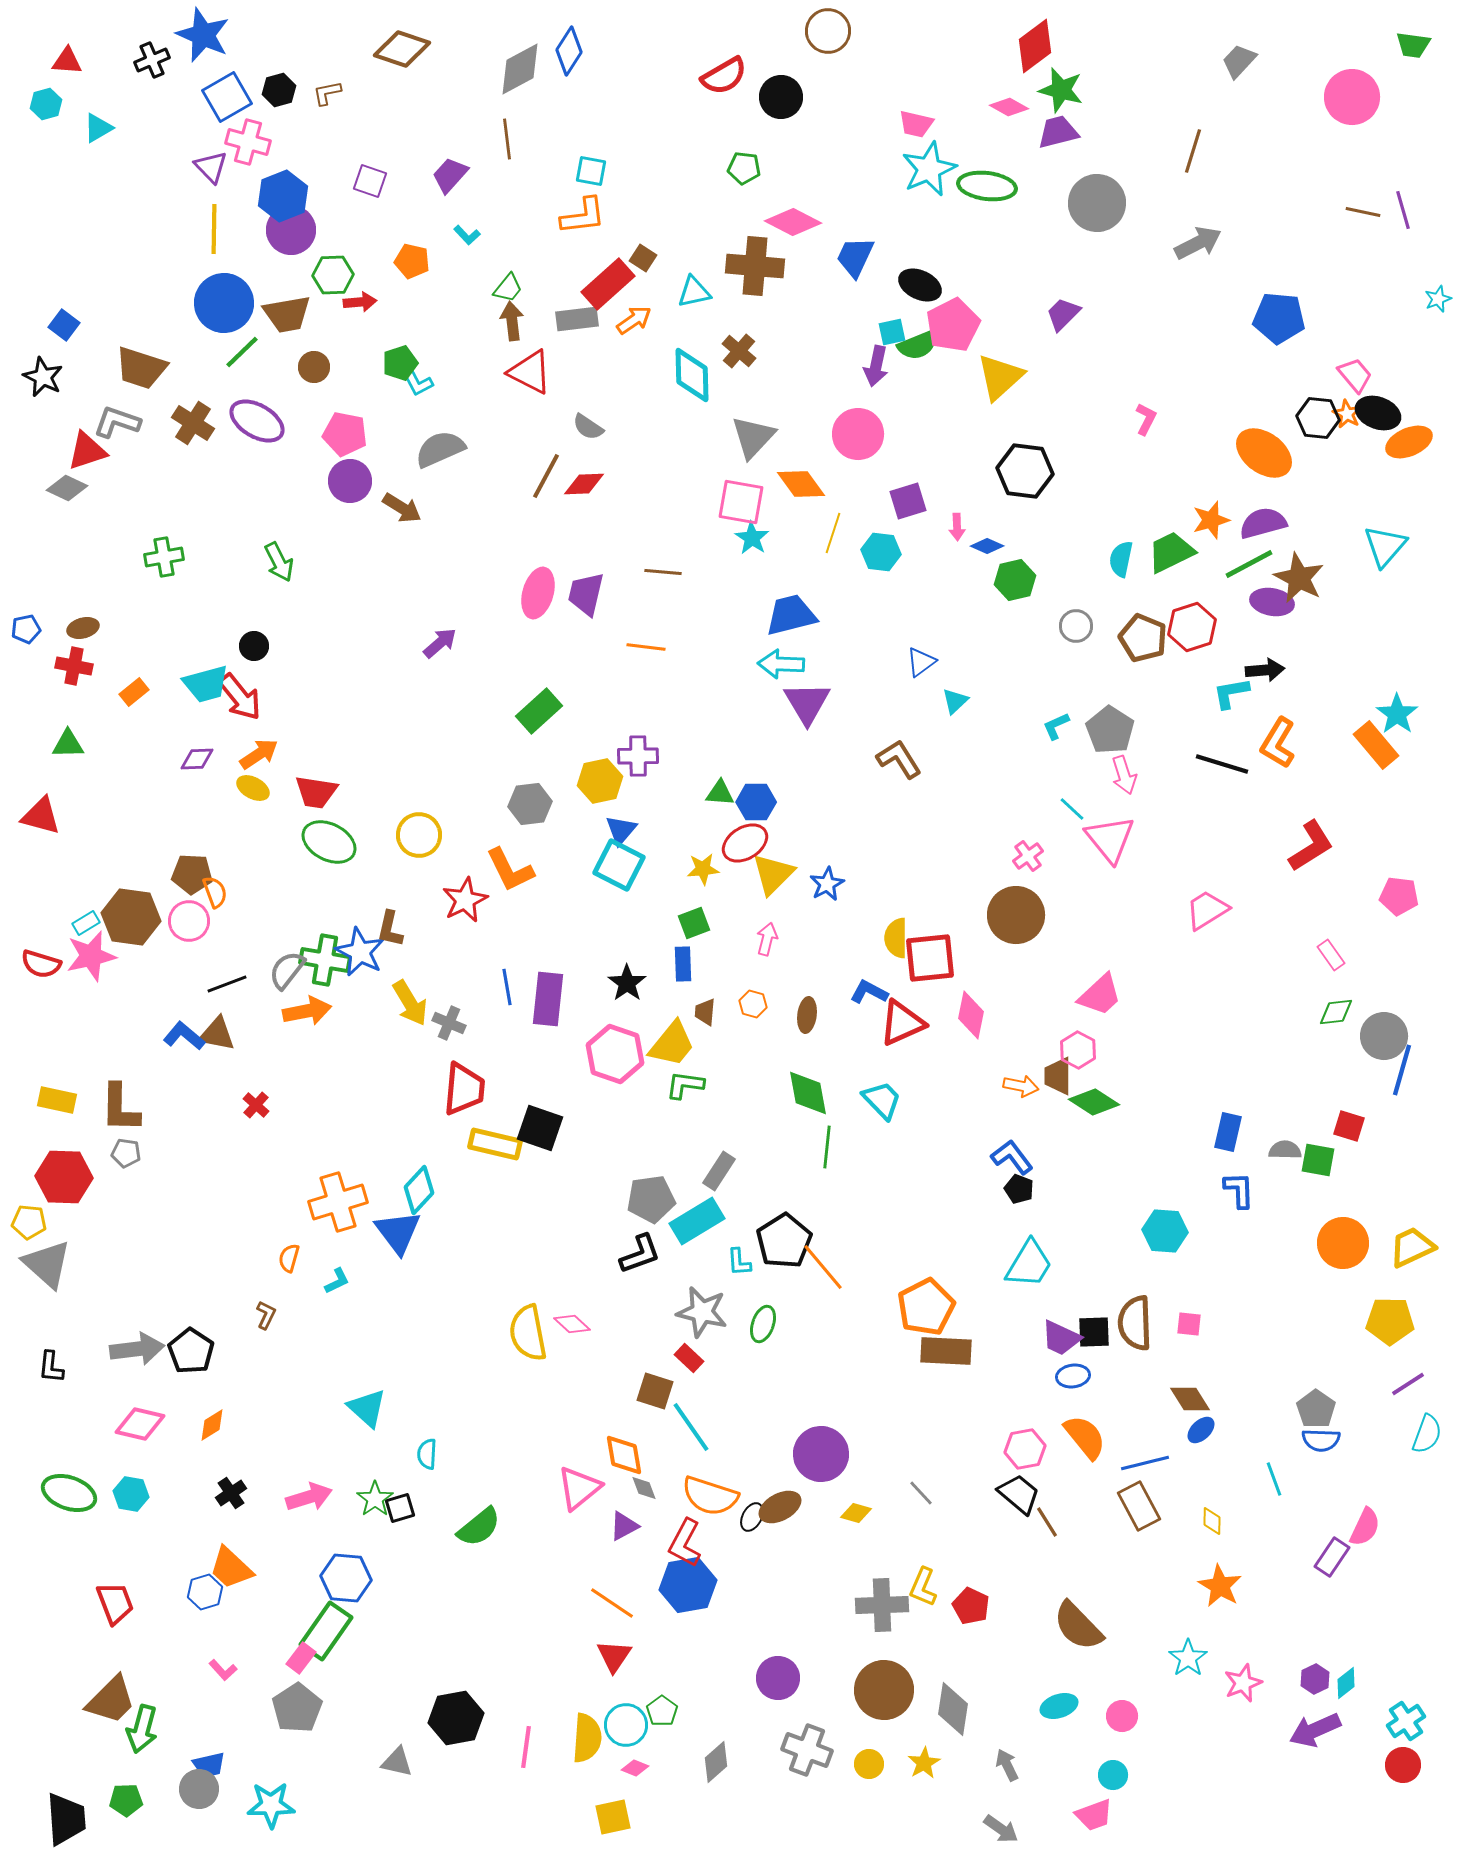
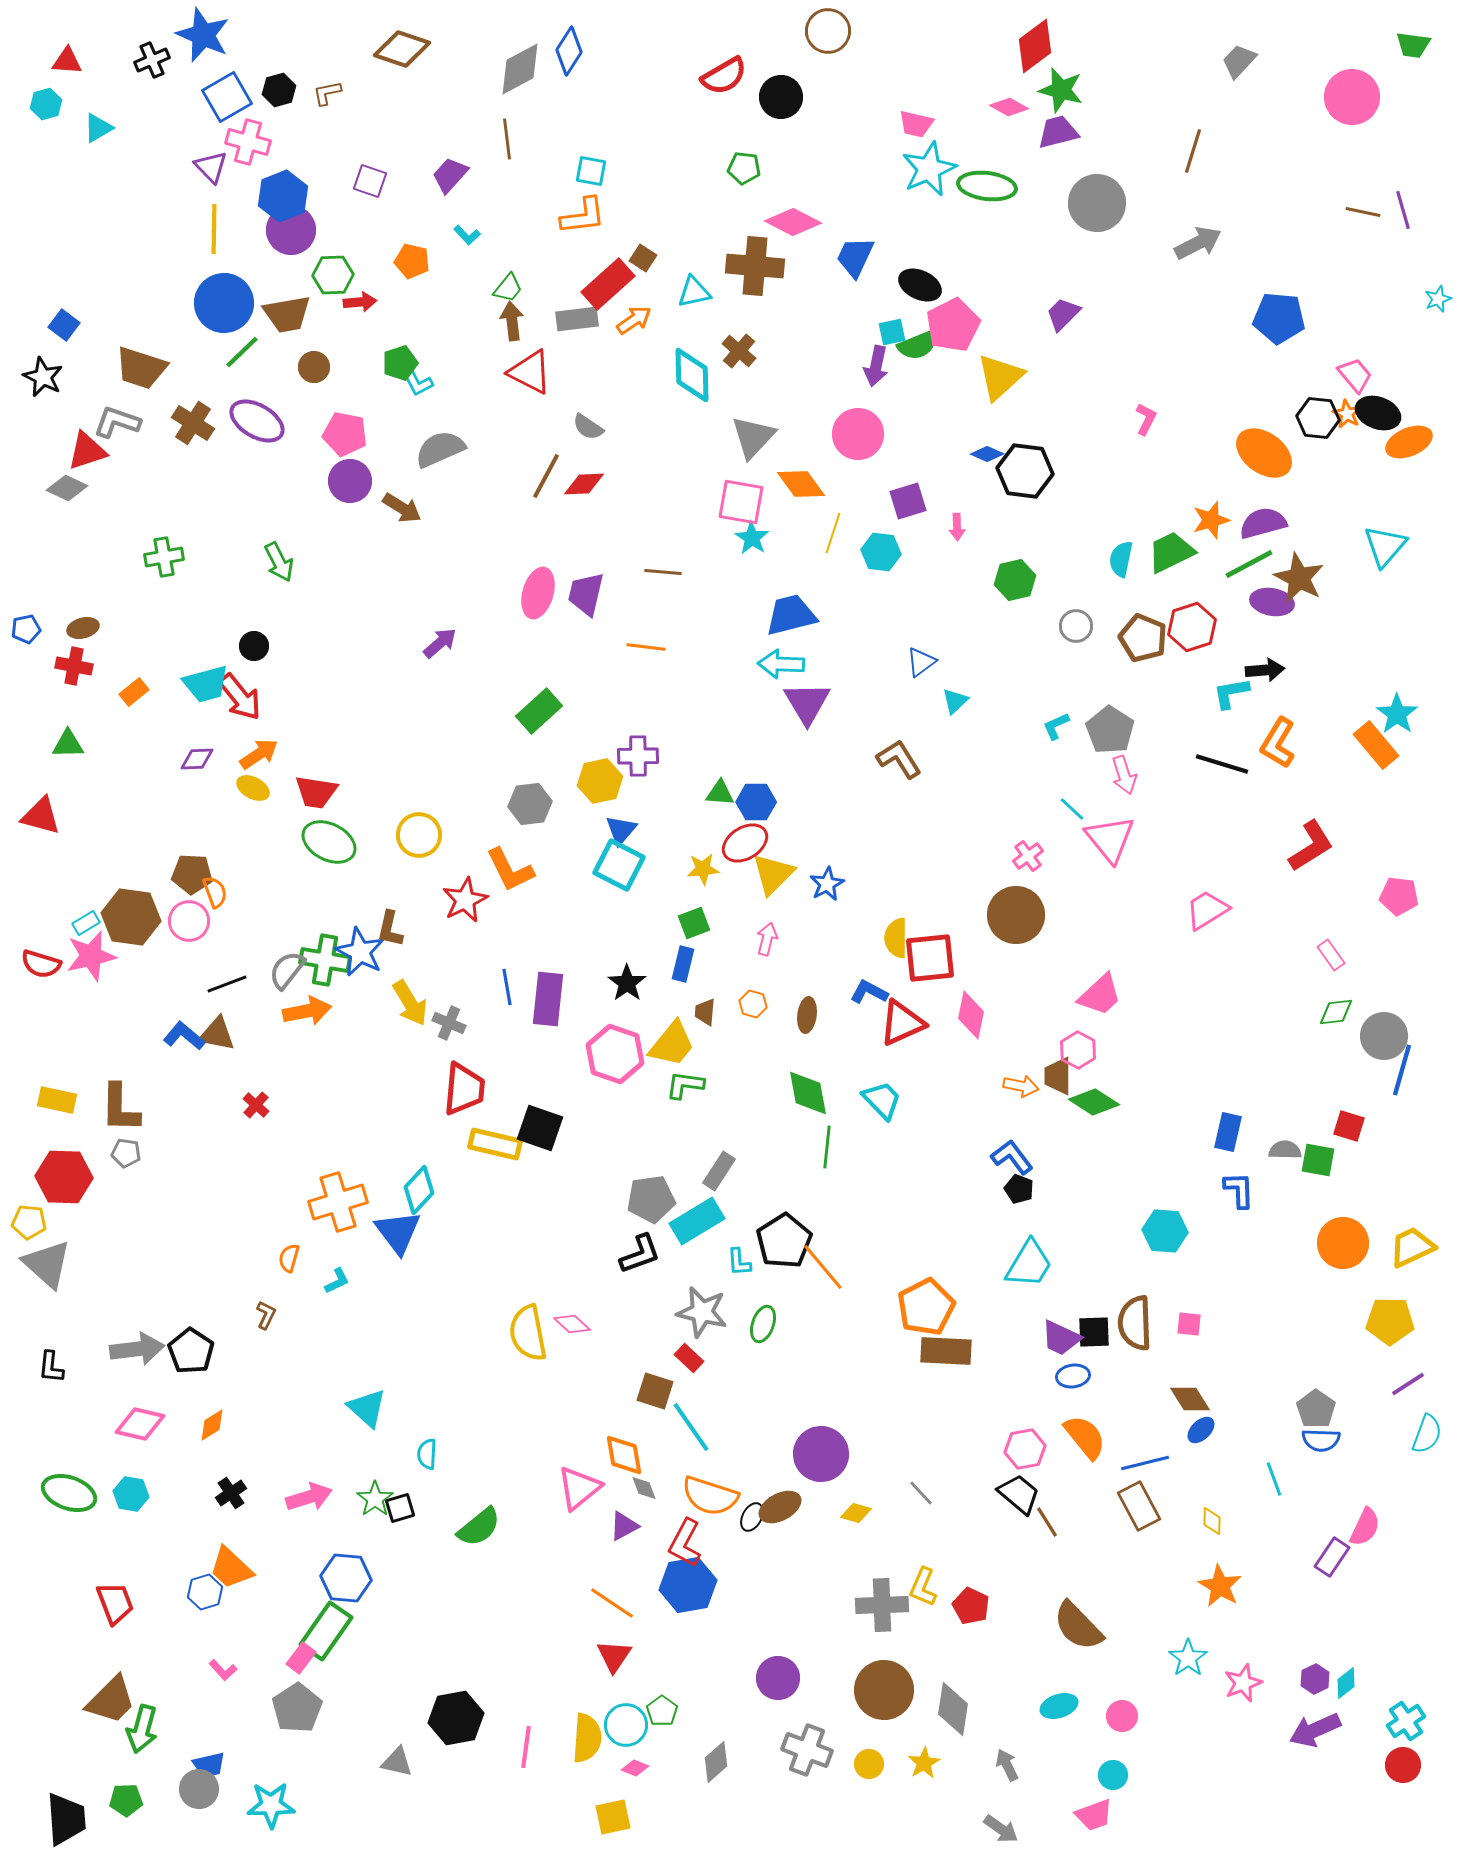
blue diamond at (987, 546): moved 92 px up
blue rectangle at (683, 964): rotated 16 degrees clockwise
